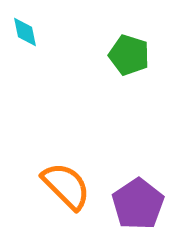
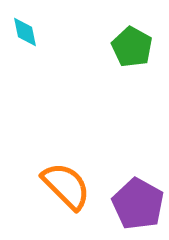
green pentagon: moved 3 px right, 8 px up; rotated 12 degrees clockwise
purple pentagon: rotated 9 degrees counterclockwise
